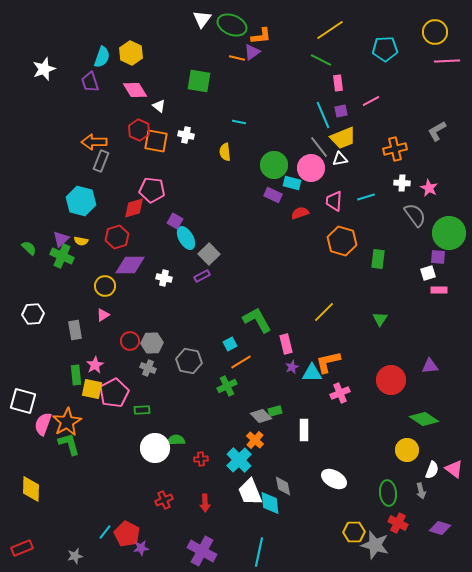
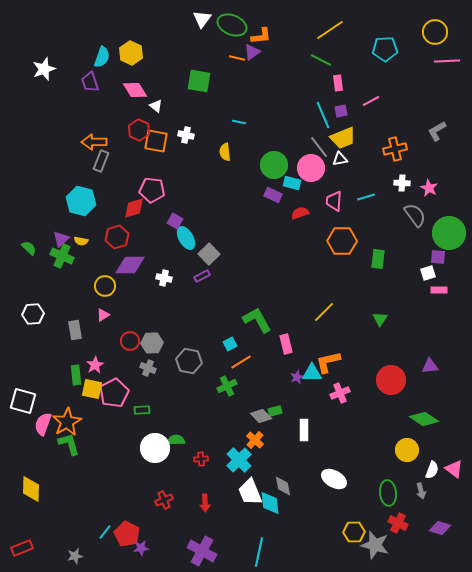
white triangle at (159, 106): moved 3 px left
orange hexagon at (342, 241): rotated 16 degrees counterclockwise
purple star at (292, 367): moved 5 px right, 10 px down
